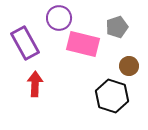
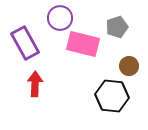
purple circle: moved 1 px right
black hexagon: rotated 12 degrees counterclockwise
